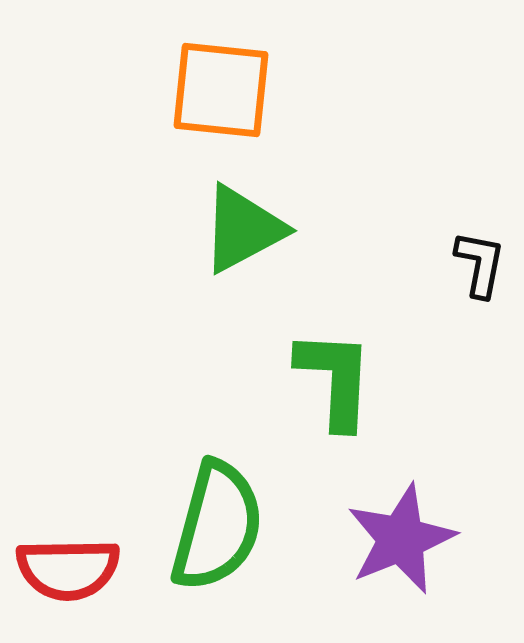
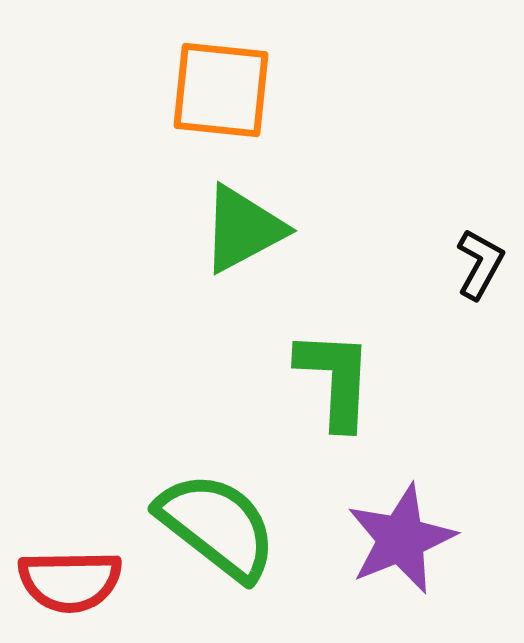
black L-shape: rotated 18 degrees clockwise
green semicircle: rotated 67 degrees counterclockwise
red semicircle: moved 2 px right, 12 px down
